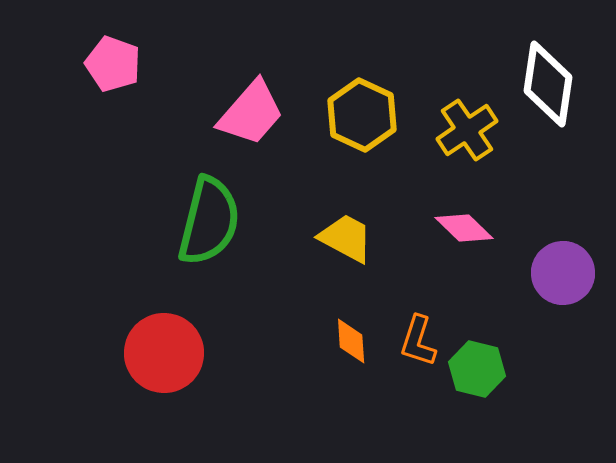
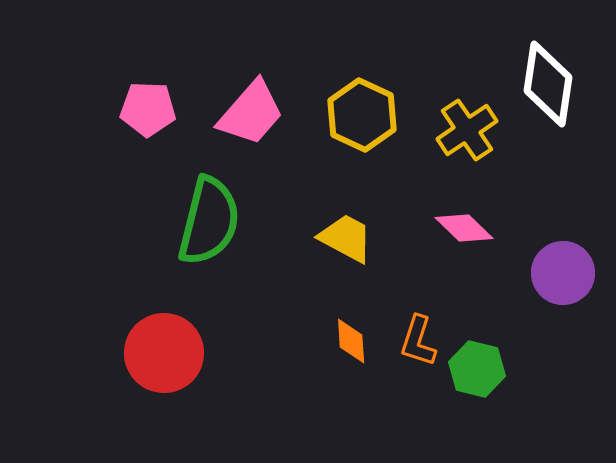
pink pentagon: moved 35 px right, 45 px down; rotated 18 degrees counterclockwise
